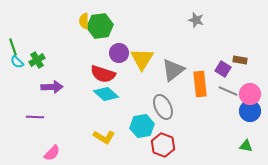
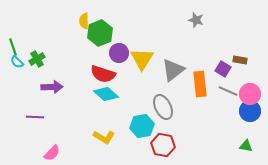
green hexagon: moved 7 px down; rotated 15 degrees counterclockwise
green cross: moved 1 px up
red hexagon: rotated 10 degrees counterclockwise
